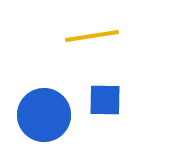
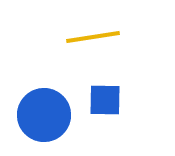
yellow line: moved 1 px right, 1 px down
